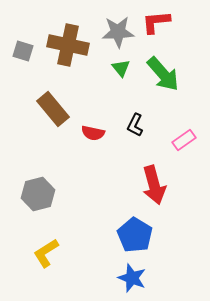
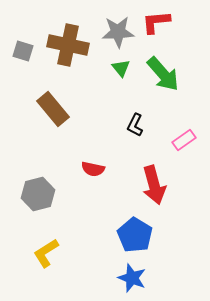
red semicircle: moved 36 px down
